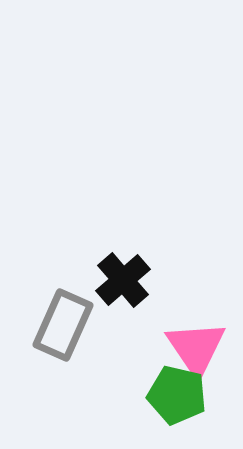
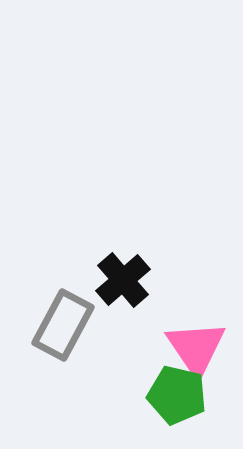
gray rectangle: rotated 4 degrees clockwise
